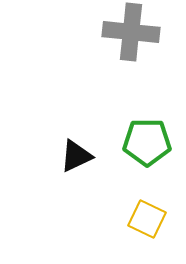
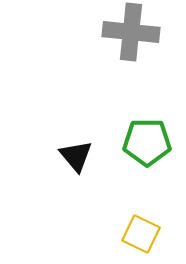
black triangle: rotated 45 degrees counterclockwise
yellow square: moved 6 px left, 15 px down
